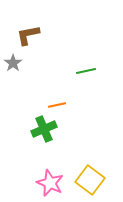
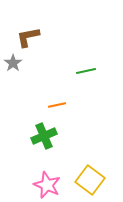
brown L-shape: moved 2 px down
green cross: moved 7 px down
pink star: moved 3 px left, 2 px down
